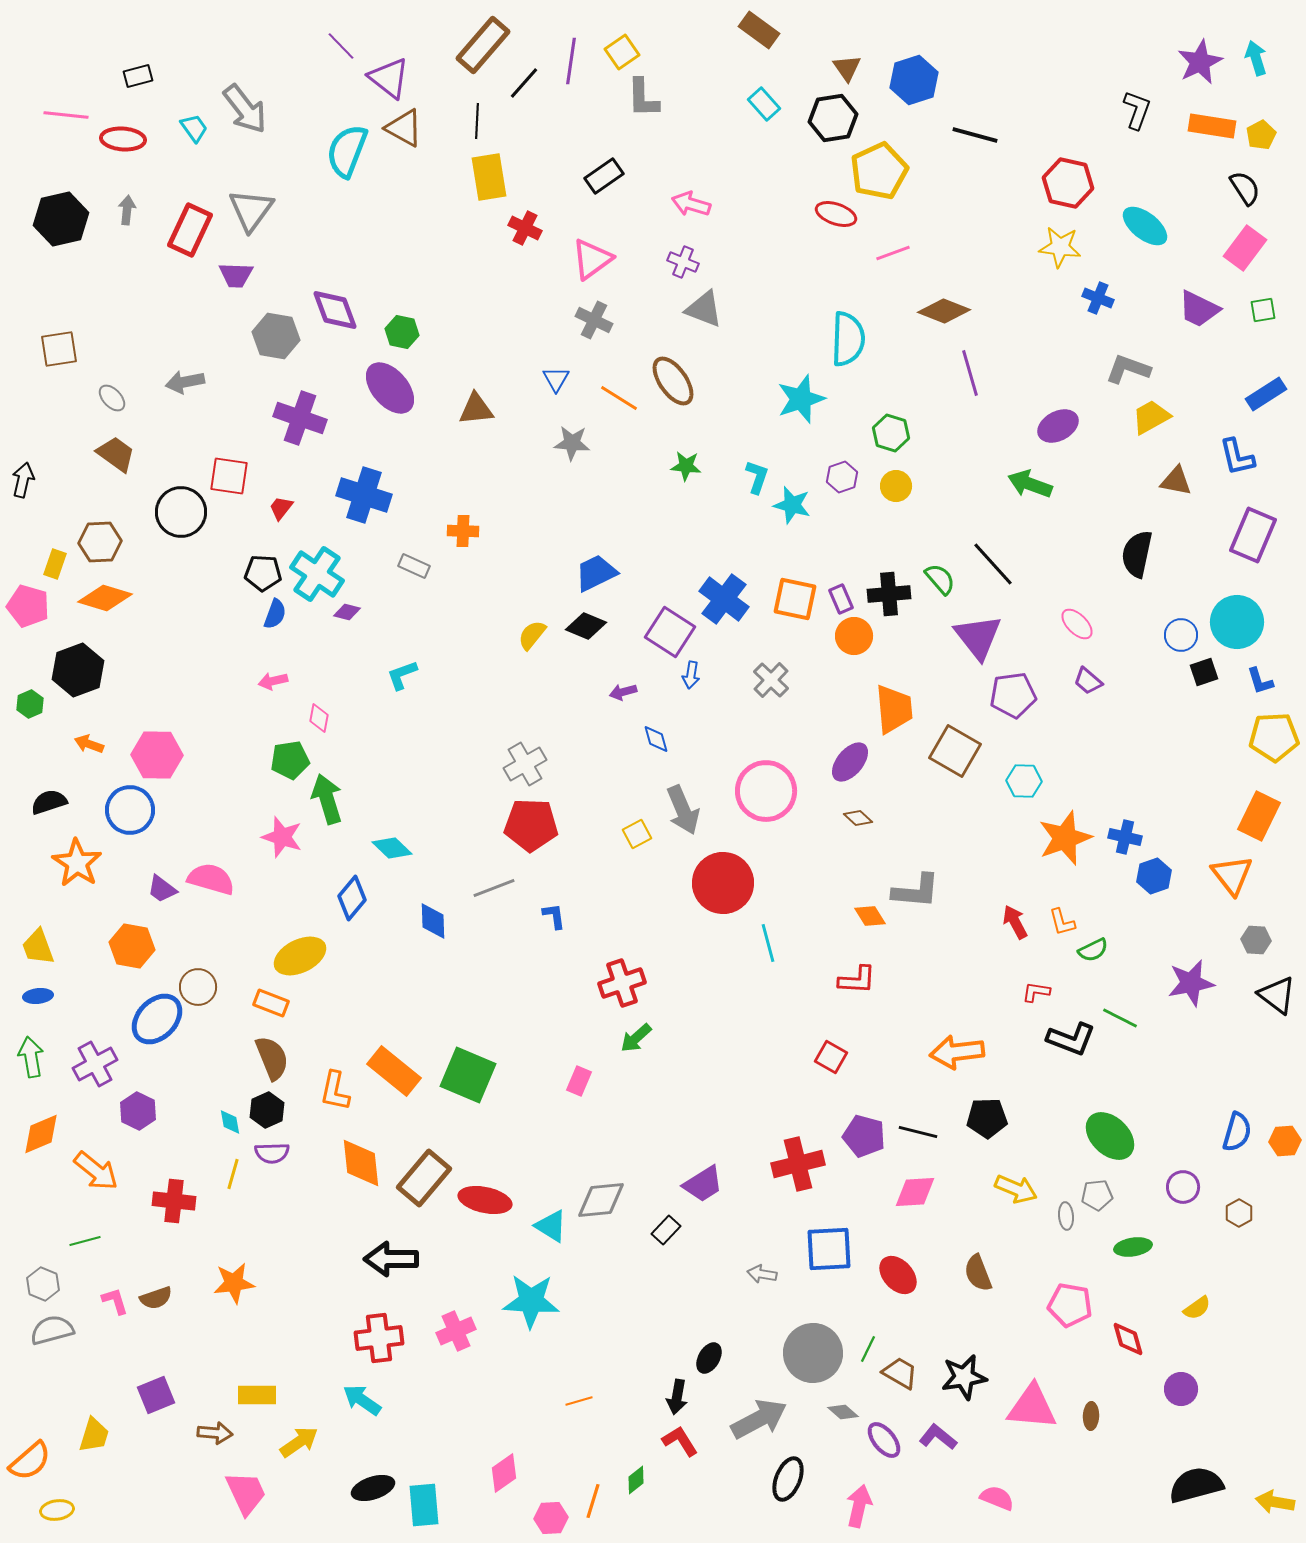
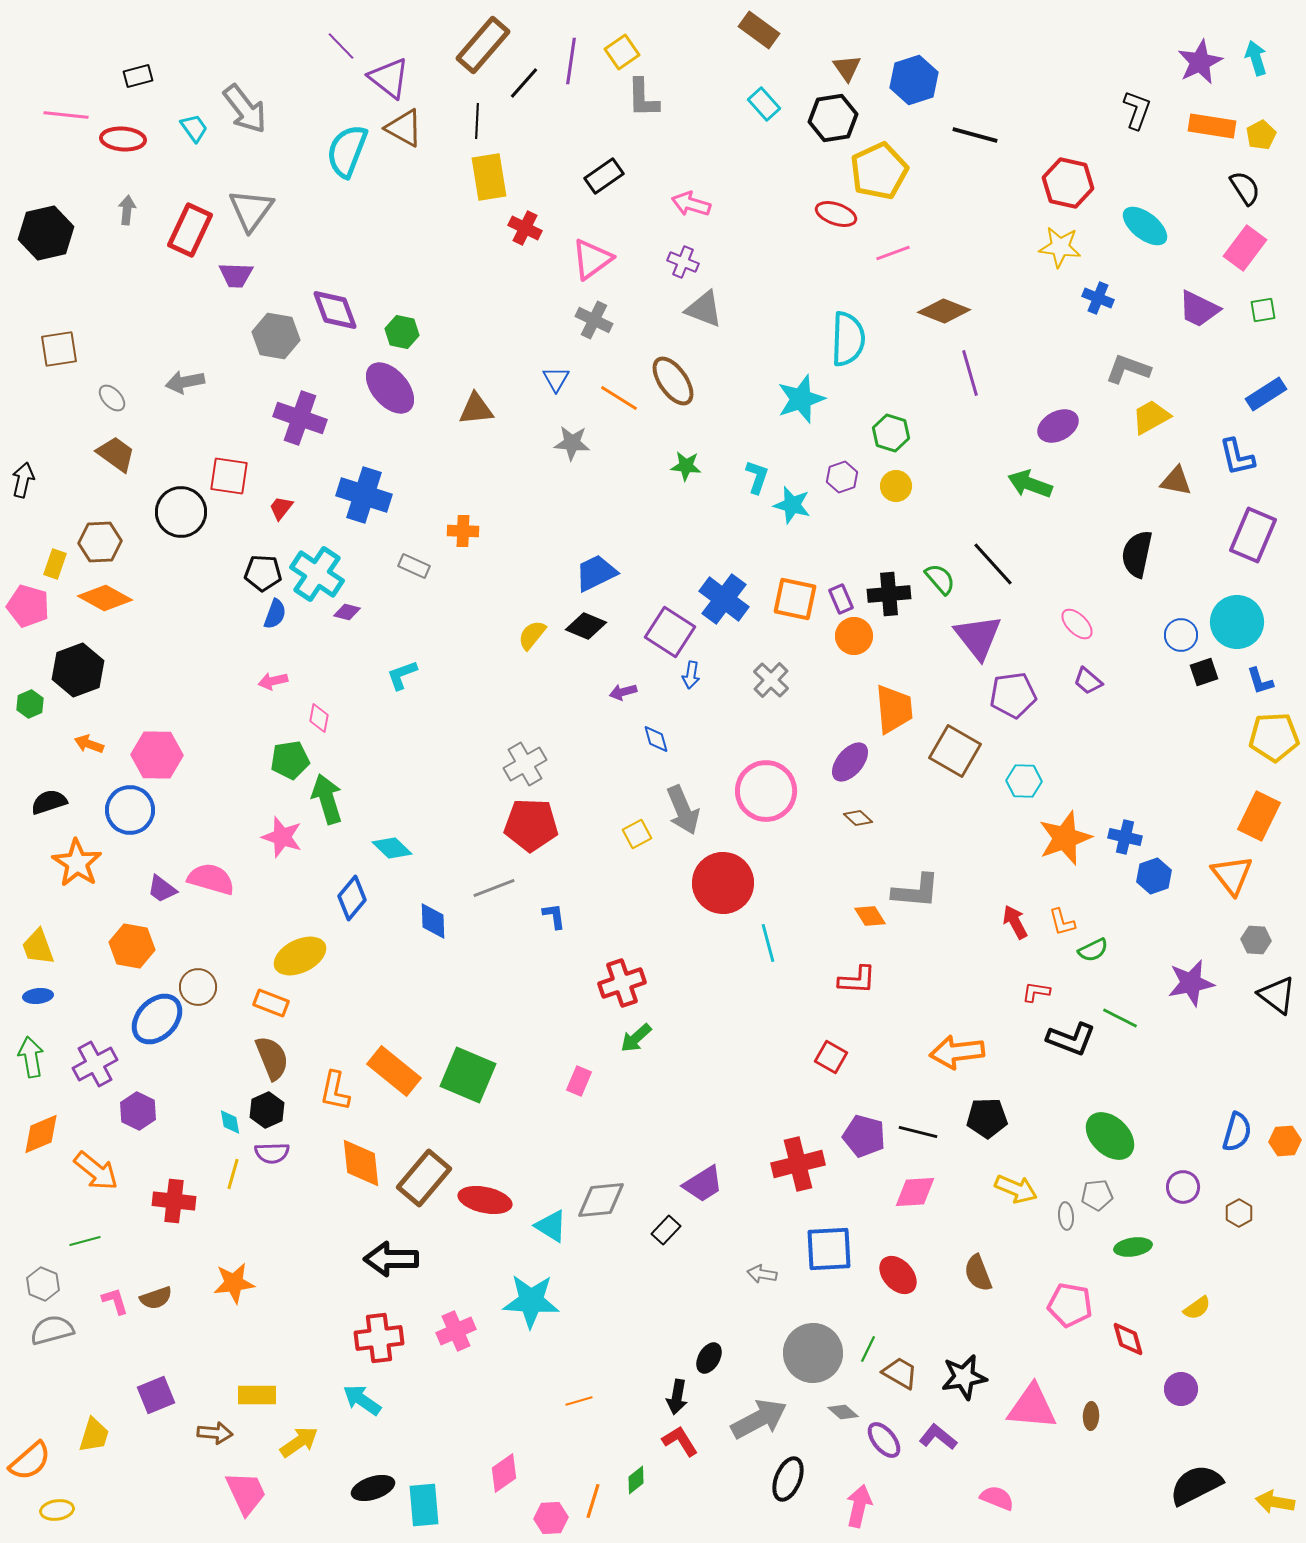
black hexagon at (61, 219): moved 15 px left, 14 px down
orange diamond at (105, 598): rotated 12 degrees clockwise
black semicircle at (1196, 1485): rotated 12 degrees counterclockwise
